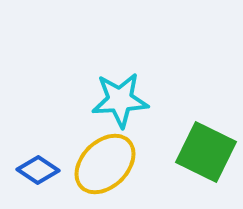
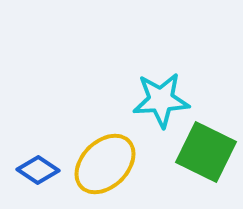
cyan star: moved 41 px right
